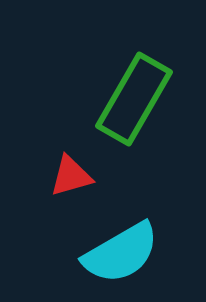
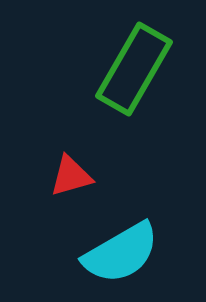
green rectangle: moved 30 px up
